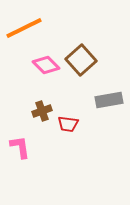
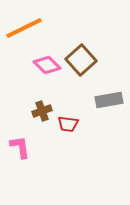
pink diamond: moved 1 px right
